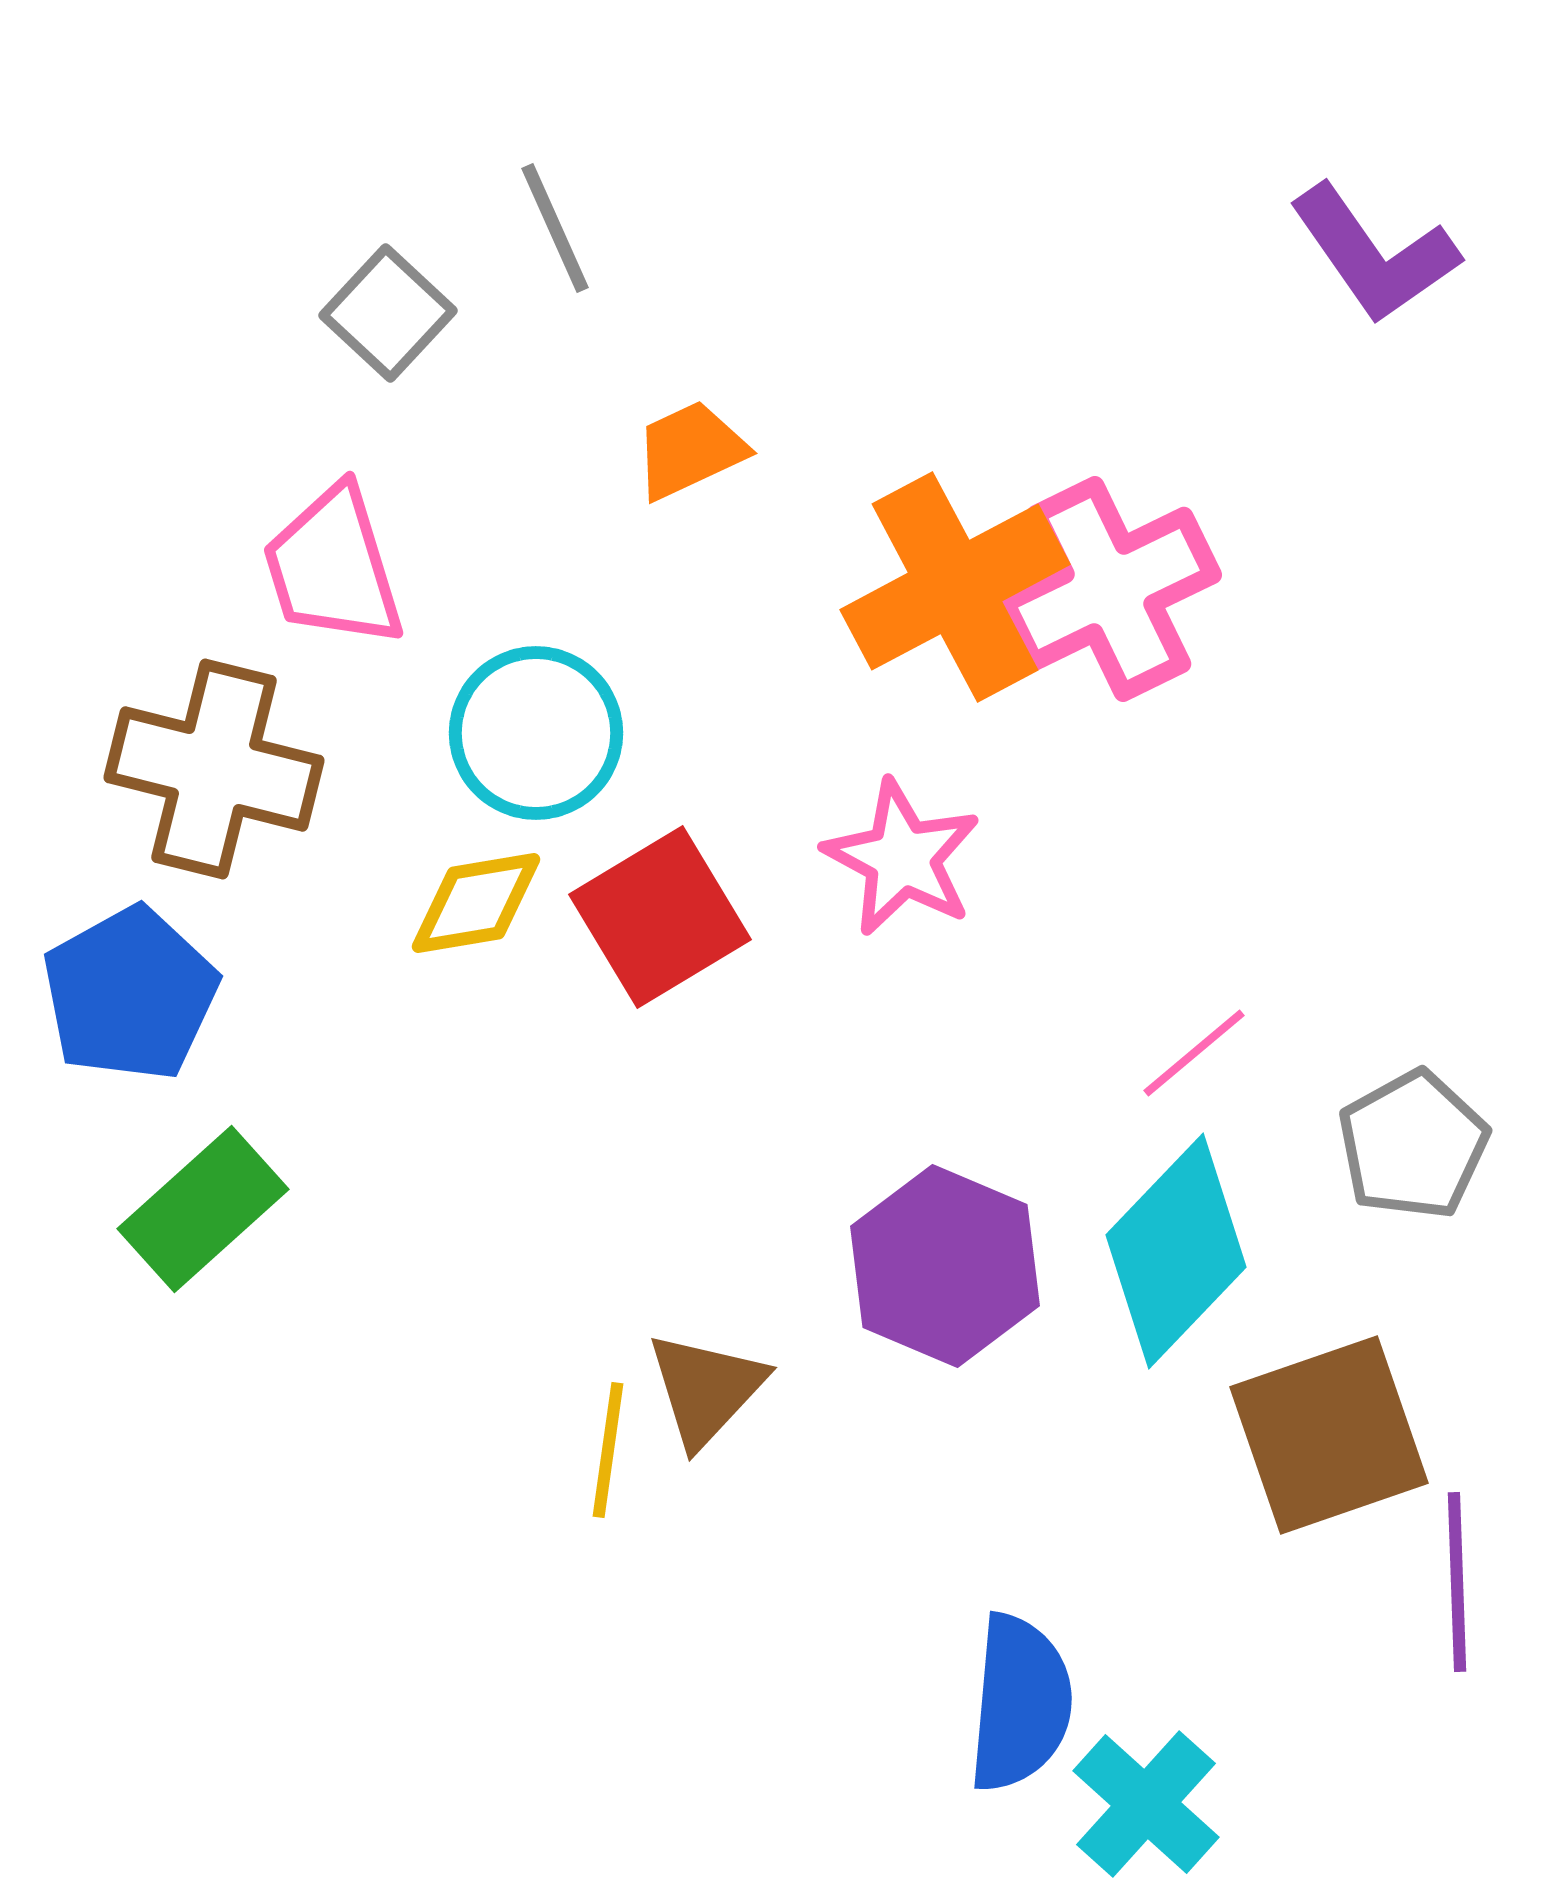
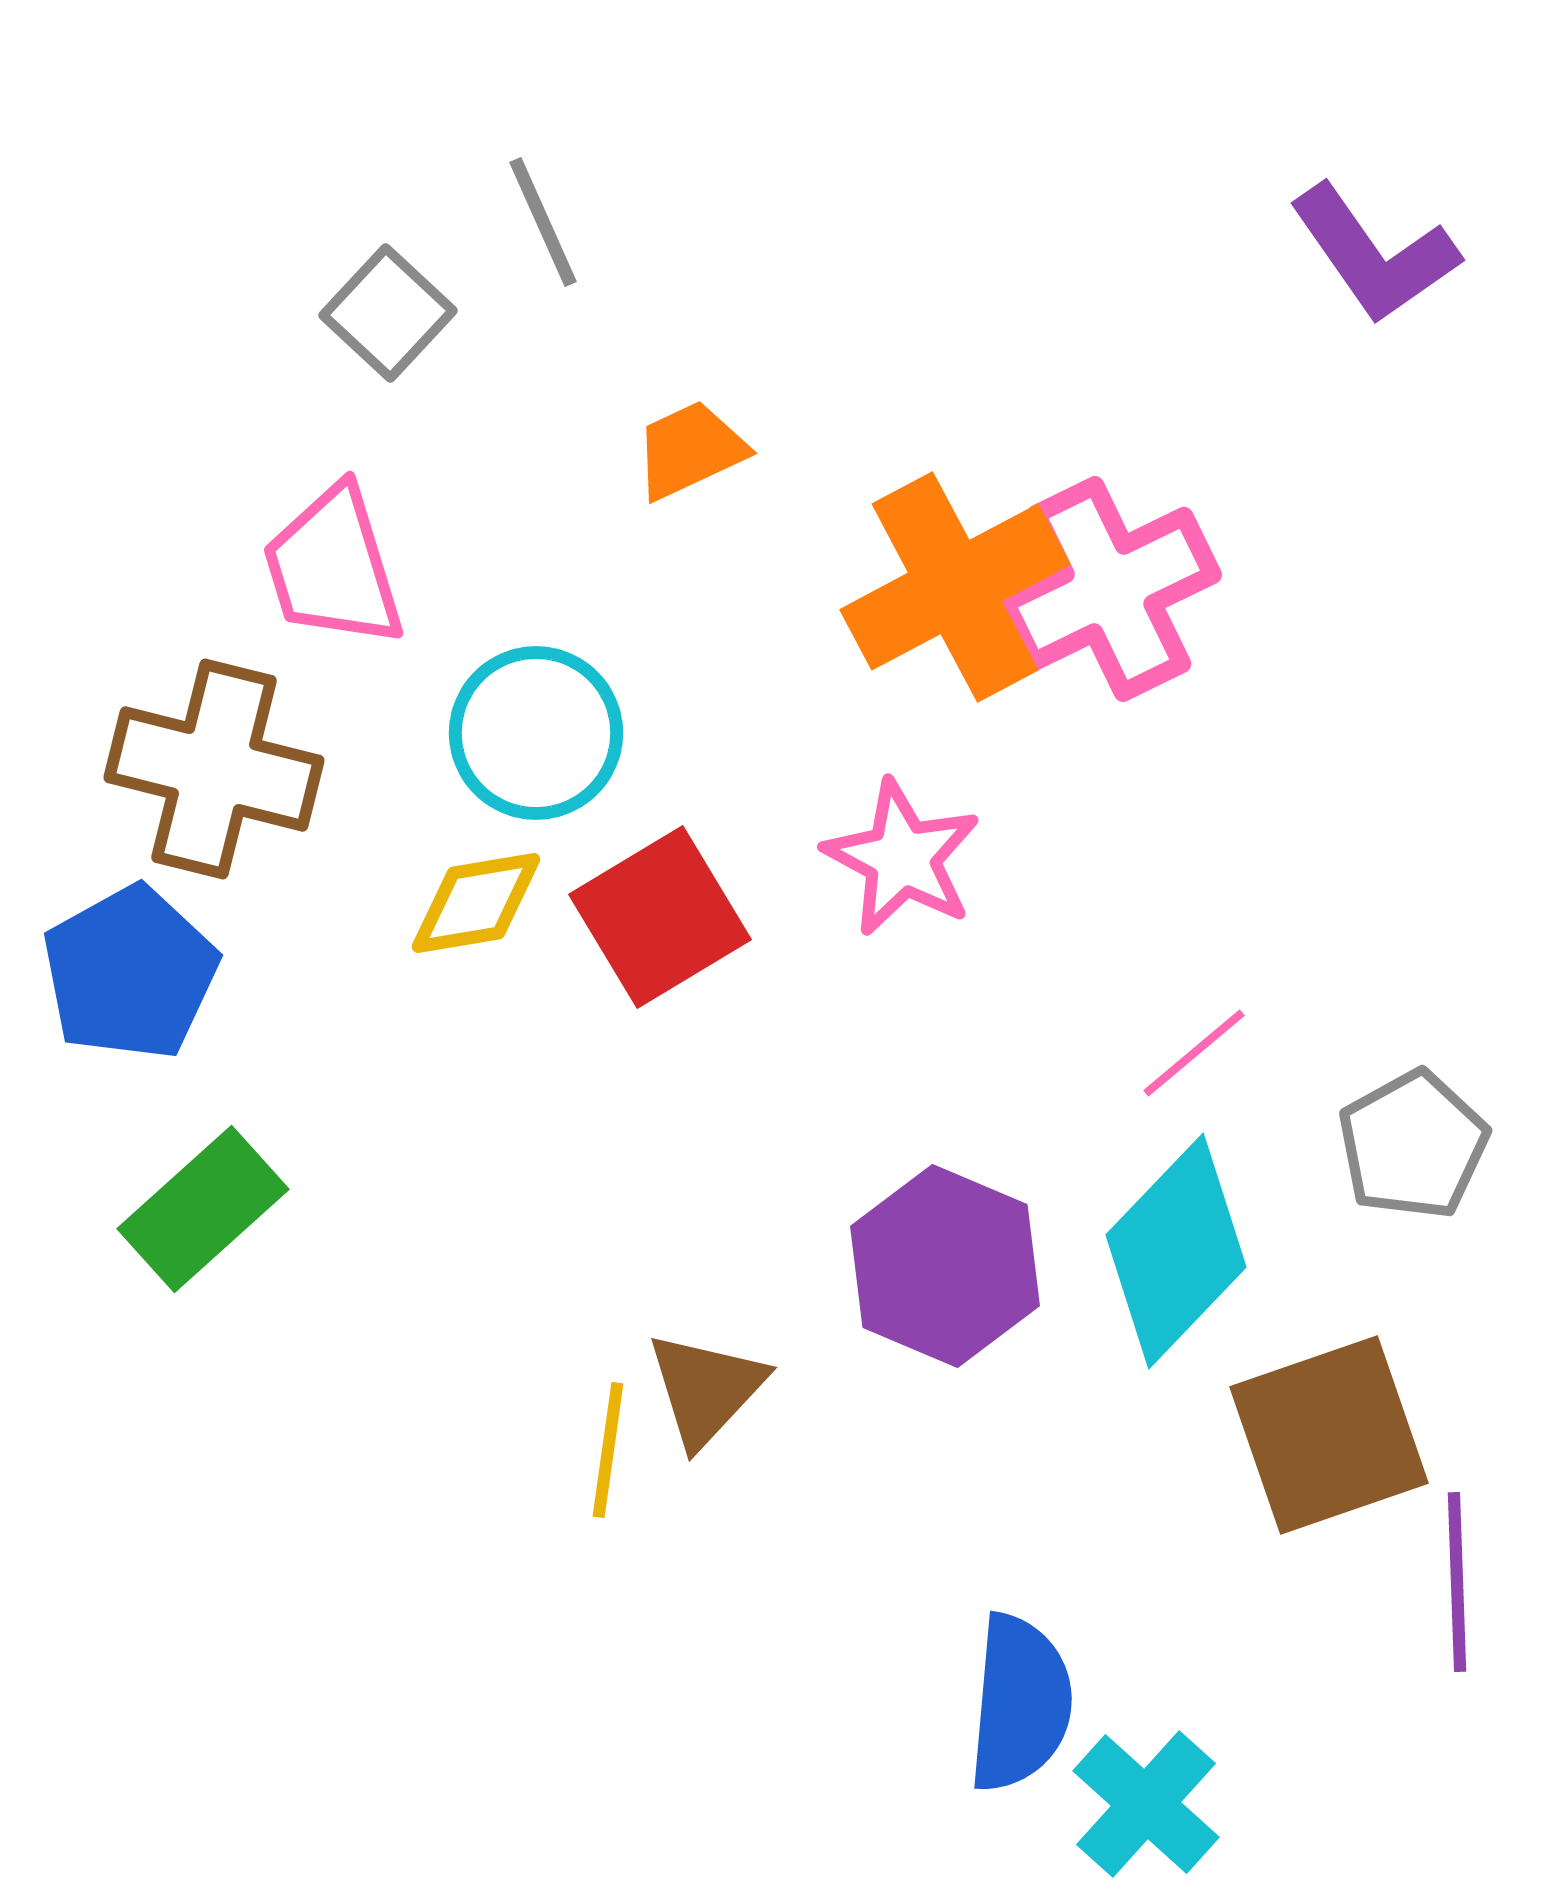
gray line: moved 12 px left, 6 px up
blue pentagon: moved 21 px up
